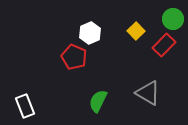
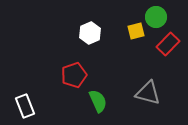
green circle: moved 17 px left, 2 px up
yellow square: rotated 30 degrees clockwise
red rectangle: moved 4 px right, 1 px up
red pentagon: moved 18 px down; rotated 30 degrees clockwise
gray triangle: rotated 16 degrees counterclockwise
green semicircle: rotated 130 degrees clockwise
